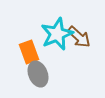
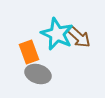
cyan star: rotated 24 degrees counterclockwise
gray ellipse: rotated 50 degrees counterclockwise
